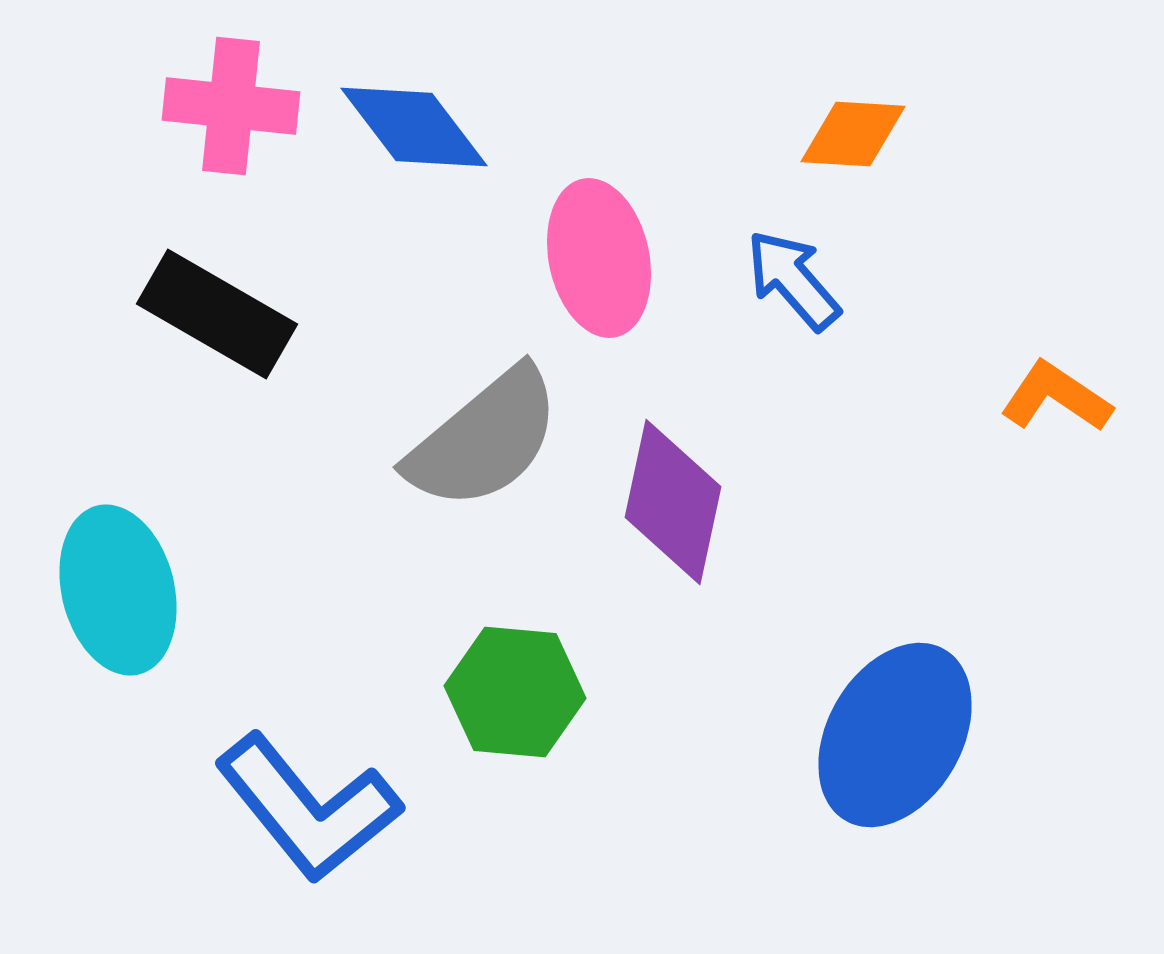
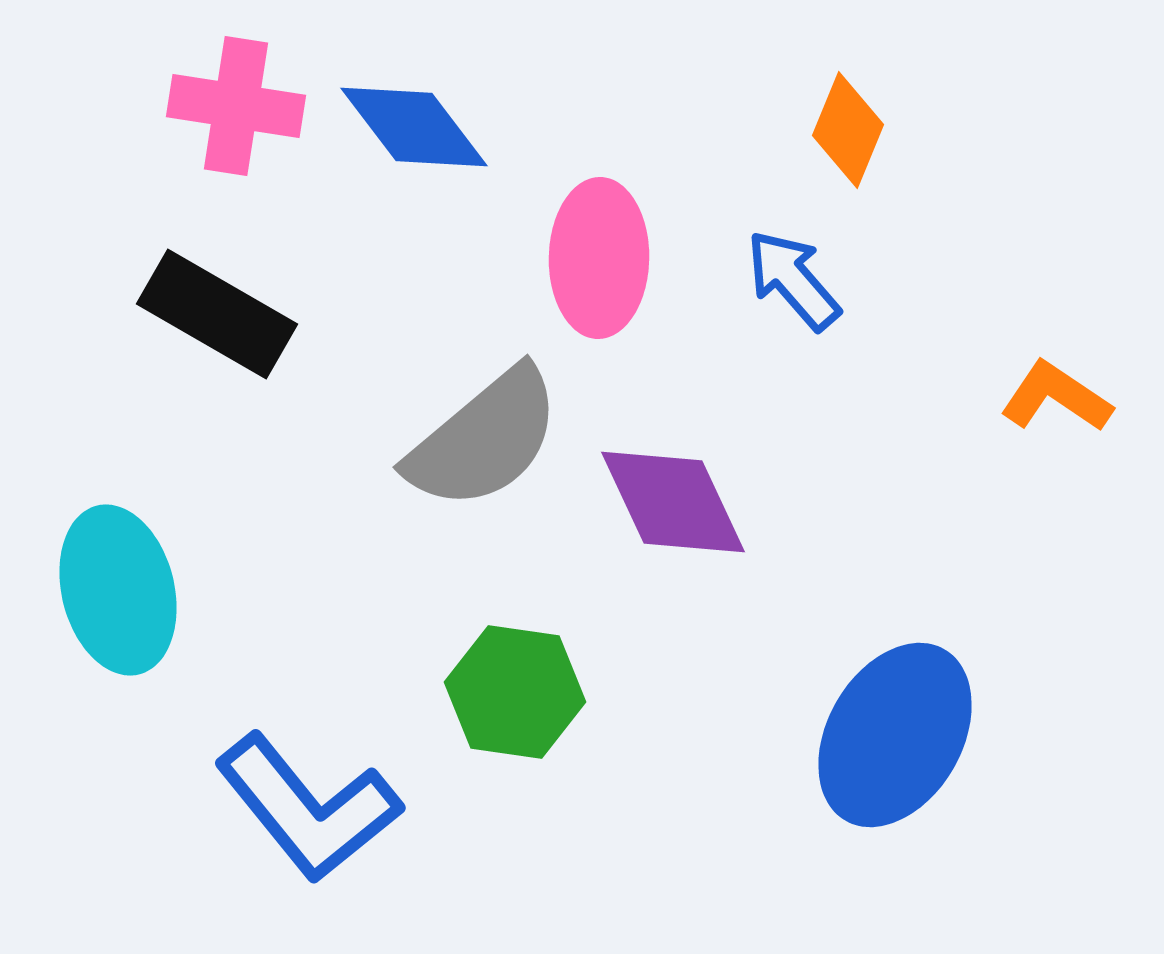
pink cross: moved 5 px right; rotated 3 degrees clockwise
orange diamond: moved 5 px left, 4 px up; rotated 71 degrees counterclockwise
pink ellipse: rotated 13 degrees clockwise
purple diamond: rotated 37 degrees counterclockwise
green hexagon: rotated 3 degrees clockwise
